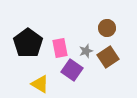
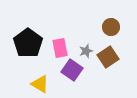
brown circle: moved 4 px right, 1 px up
